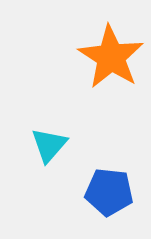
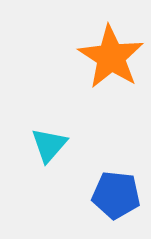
blue pentagon: moved 7 px right, 3 px down
